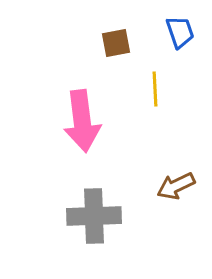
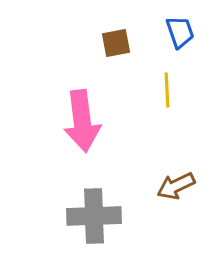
yellow line: moved 12 px right, 1 px down
